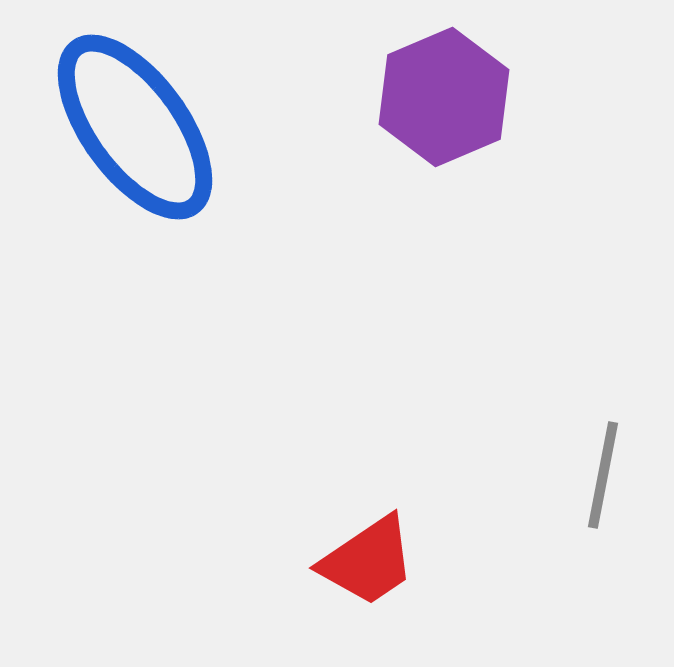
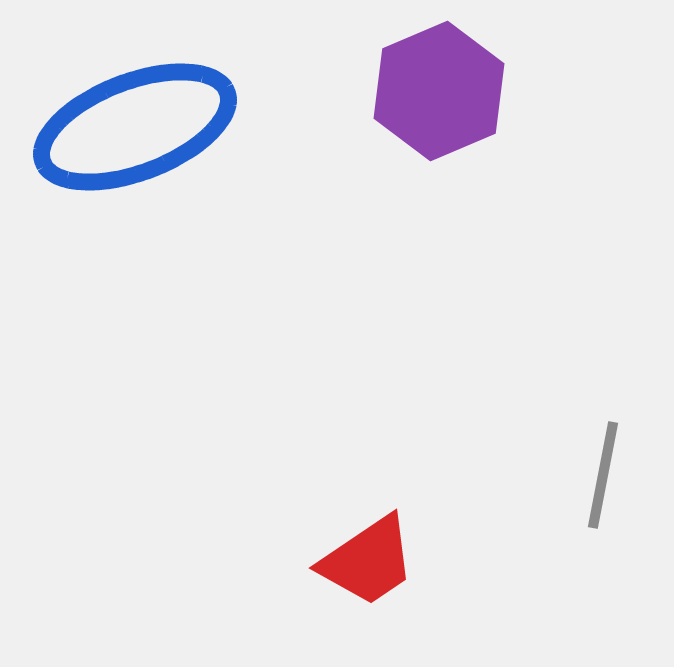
purple hexagon: moved 5 px left, 6 px up
blue ellipse: rotated 75 degrees counterclockwise
